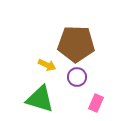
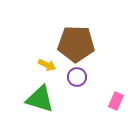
pink rectangle: moved 20 px right, 2 px up
